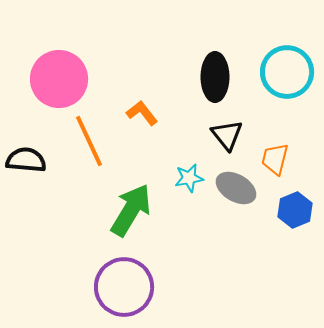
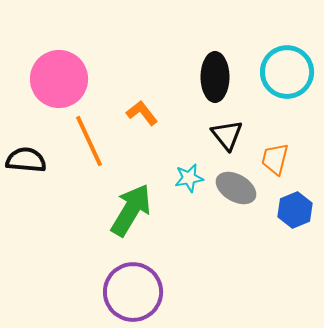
purple circle: moved 9 px right, 5 px down
